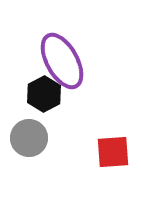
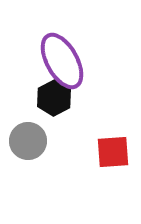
black hexagon: moved 10 px right, 4 px down
gray circle: moved 1 px left, 3 px down
